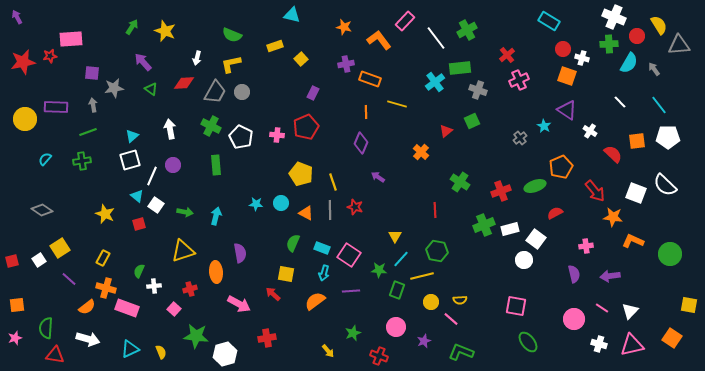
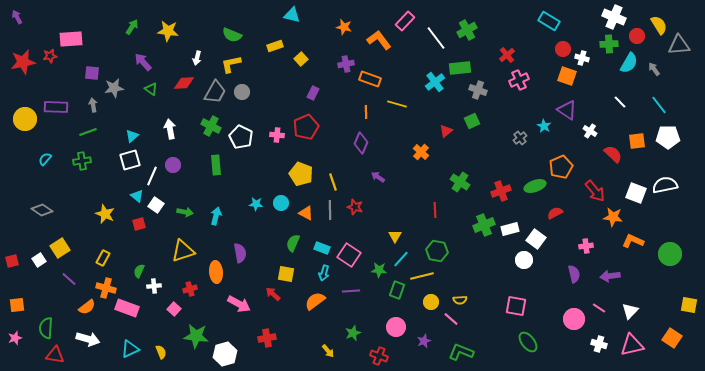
yellow star at (165, 31): moved 3 px right; rotated 15 degrees counterclockwise
white semicircle at (665, 185): rotated 125 degrees clockwise
pink line at (602, 308): moved 3 px left
